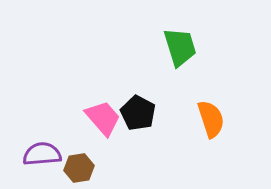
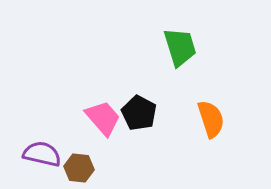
black pentagon: moved 1 px right
purple semicircle: rotated 18 degrees clockwise
brown hexagon: rotated 16 degrees clockwise
